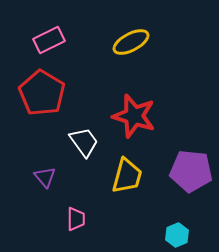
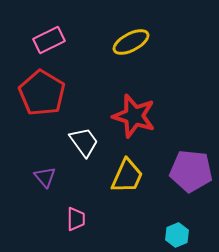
yellow trapezoid: rotated 9 degrees clockwise
